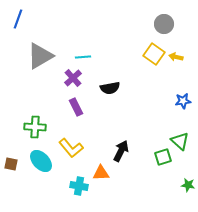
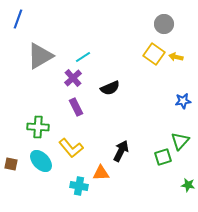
cyan line: rotated 28 degrees counterclockwise
black semicircle: rotated 12 degrees counterclockwise
green cross: moved 3 px right
green triangle: rotated 30 degrees clockwise
